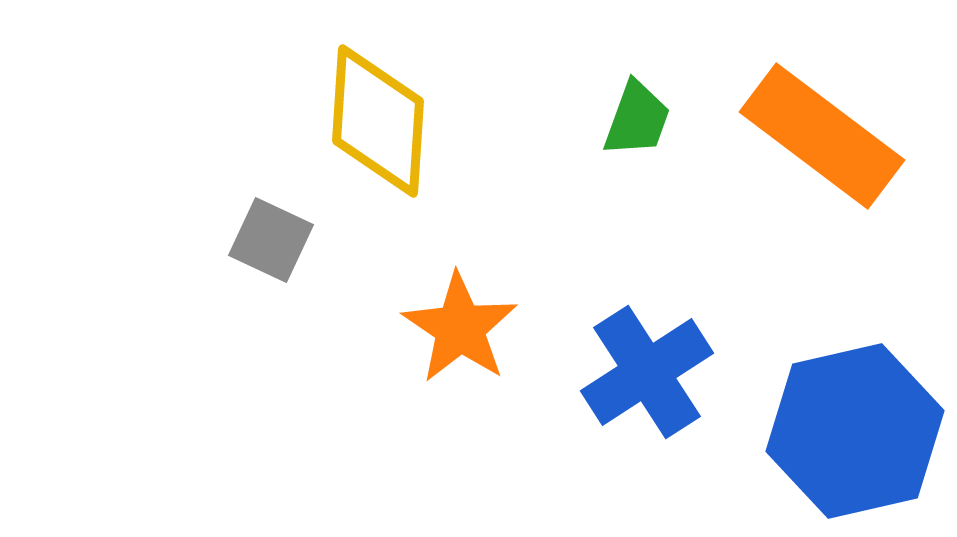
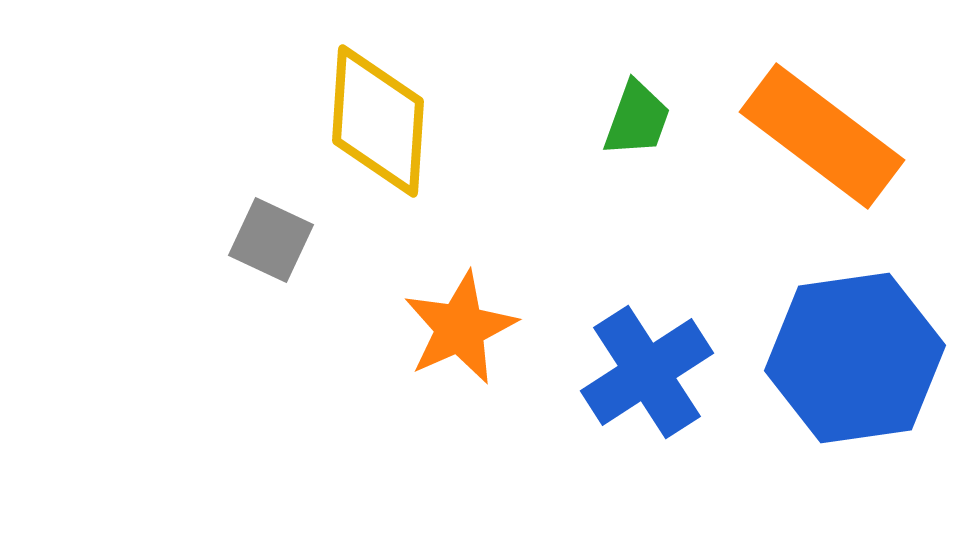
orange star: rotated 14 degrees clockwise
blue hexagon: moved 73 px up; rotated 5 degrees clockwise
